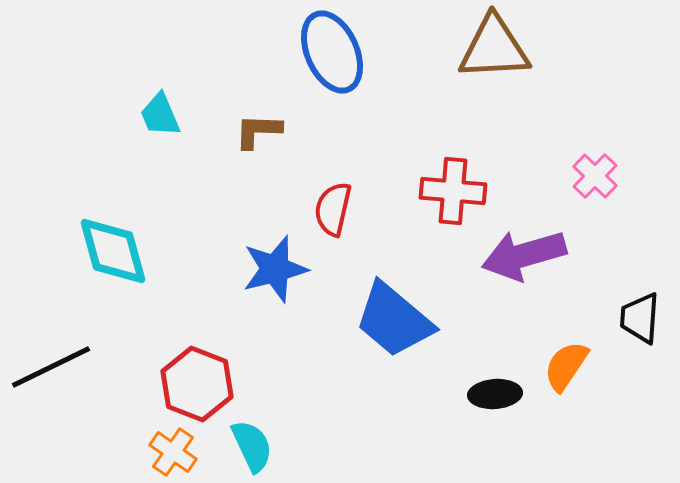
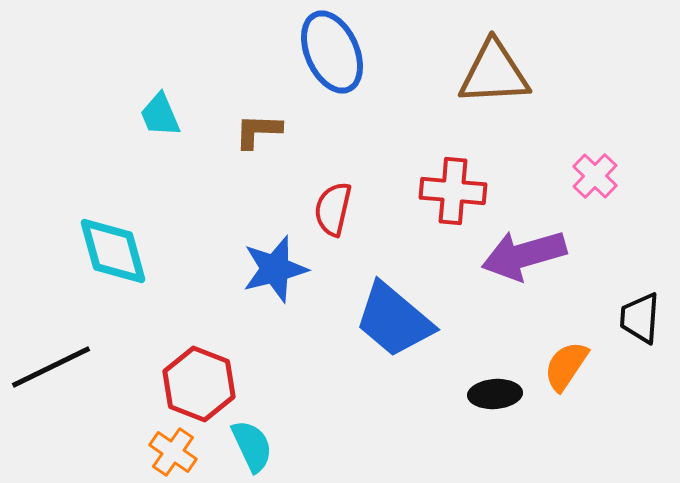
brown triangle: moved 25 px down
red hexagon: moved 2 px right
